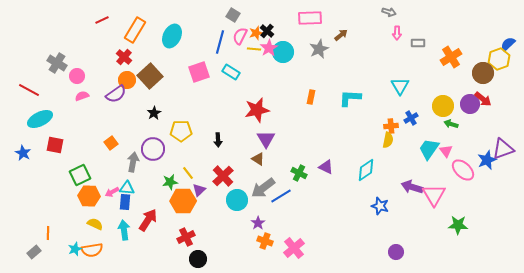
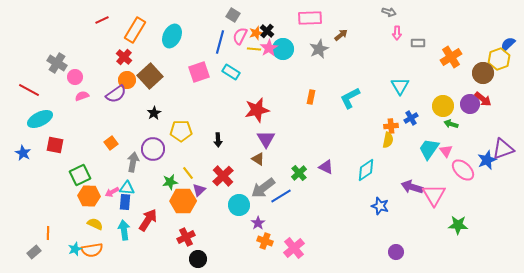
cyan circle at (283, 52): moved 3 px up
pink circle at (77, 76): moved 2 px left, 1 px down
cyan L-shape at (350, 98): rotated 30 degrees counterclockwise
green cross at (299, 173): rotated 21 degrees clockwise
cyan circle at (237, 200): moved 2 px right, 5 px down
